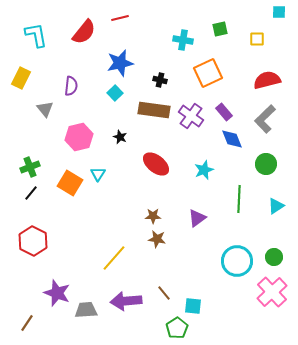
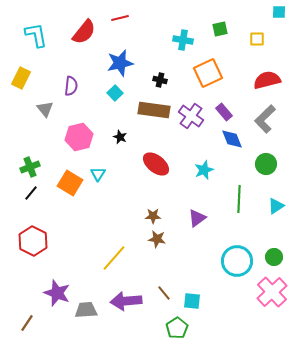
cyan square at (193, 306): moved 1 px left, 5 px up
